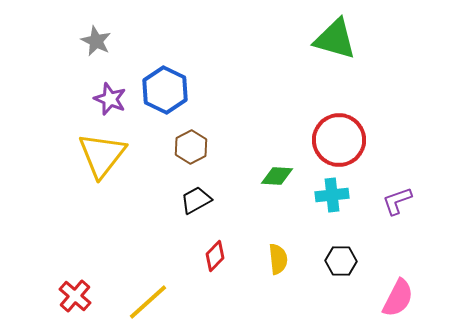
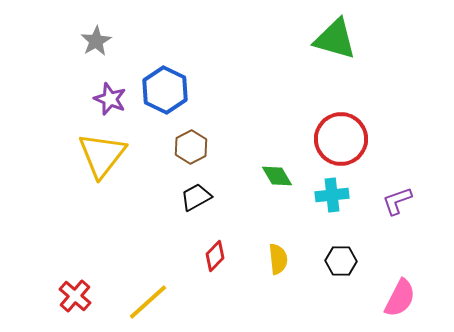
gray star: rotated 16 degrees clockwise
red circle: moved 2 px right, 1 px up
green diamond: rotated 56 degrees clockwise
black trapezoid: moved 3 px up
pink semicircle: moved 2 px right
